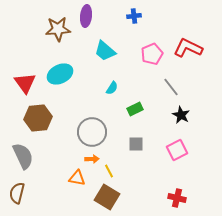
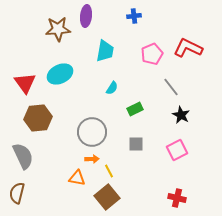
cyan trapezoid: rotated 120 degrees counterclockwise
brown square: rotated 20 degrees clockwise
